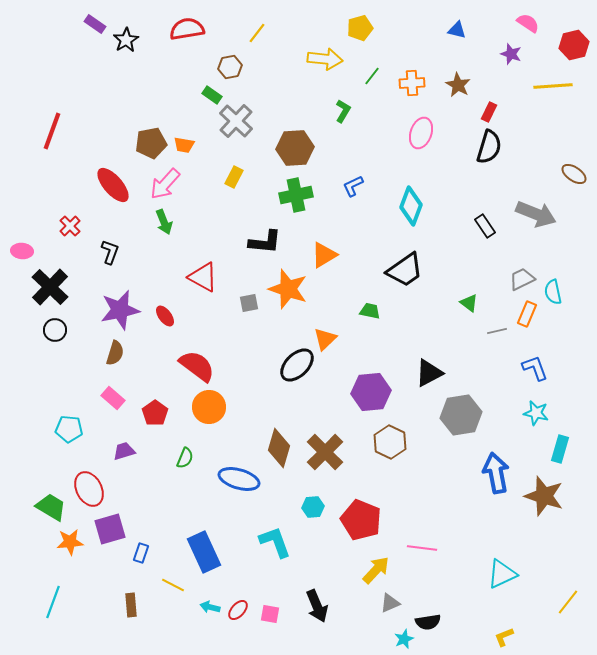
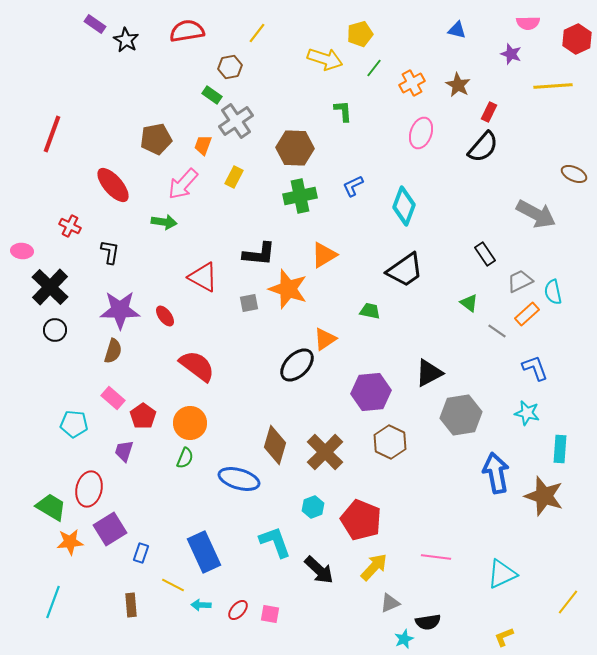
pink semicircle at (528, 23): rotated 145 degrees clockwise
yellow pentagon at (360, 28): moved 6 px down
red semicircle at (187, 29): moved 2 px down
black star at (126, 40): rotated 10 degrees counterclockwise
red hexagon at (574, 45): moved 3 px right, 6 px up; rotated 12 degrees counterclockwise
yellow arrow at (325, 59): rotated 12 degrees clockwise
green line at (372, 76): moved 2 px right, 8 px up
orange cross at (412, 83): rotated 25 degrees counterclockwise
green L-shape at (343, 111): rotated 35 degrees counterclockwise
gray cross at (236, 121): rotated 12 degrees clockwise
red line at (52, 131): moved 3 px down
brown pentagon at (151, 143): moved 5 px right, 4 px up
orange trapezoid at (184, 145): moved 19 px right; rotated 100 degrees clockwise
black semicircle at (489, 147): moved 6 px left; rotated 24 degrees clockwise
brown hexagon at (295, 148): rotated 6 degrees clockwise
brown ellipse at (574, 174): rotated 10 degrees counterclockwise
pink arrow at (165, 184): moved 18 px right
green cross at (296, 195): moved 4 px right, 1 px down
cyan diamond at (411, 206): moved 7 px left
gray arrow at (536, 214): rotated 6 degrees clockwise
green arrow at (164, 222): rotated 60 degrees counterclockwise
red cross at (70, 226): rotated 20 degrees counterclockwise
black rectangle at (485, 226): moved 28 px down
black L-shape at (265, 242): moved 6 px left, 12 px down
black L-shape at (110, 252): rotated 10 degrees counterclockwise
gray trapezoid at (522, 279): moved 2 px left, 2 px down
purple star at (120, 310): rotated 12 degrees clockwise
orange rectangle at (527, 314): rotated 25 degrees clockwise
gray line at (497, 331): rotated 48 degrees clockwise
orange triangle at (325, 339): rotated 10 degrees clockwise
brown semicircle at (115, 353): moved 2 px left, 2 px up
orange circle at (209, 407): moved 19 px left, 16 px down
red pentagon at (155, 413): moved 12 px left, 3 px down
cyan star at (536, 413): moved 9 px left
cyan pentagon at (69, 429): moved 5 px right, 5 px up
brown diamond at (279, 448): moved 4 px left, 3 px up
cyan rectangle at (560, 449): rotated 12 degrees counterclockwise
purple trapezoid at (124, 451): rotated 55 degrees counterclockwise
red ellipse at (89, 489): rotated 40 degrees clockwise
cyan hexagon at (313, 507): rotated 15 degrees counterclockwise
purple square at (110, 529): rotated 16 degrees counterclockwise
pink line at (422, 548): moved 14 px right, 9 px down
yellow arrow at (376, 570): moved 2 px left, 3 px up
black arrow at (317, 606): moved 2 px right, 36 px up; rotated 24 degrees counterclockwise
cyan arrow at (210, 607): moved 9 px left, 2 px up; rotated 12 degrees counterclockwise
